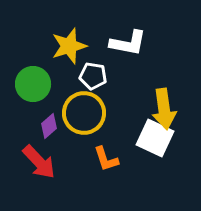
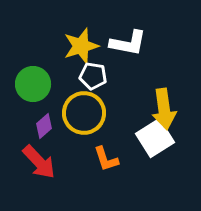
yellow star: moved 12 px right
purple diamond: moved 5 px left
white square: rotated 33 degrees clockwise
